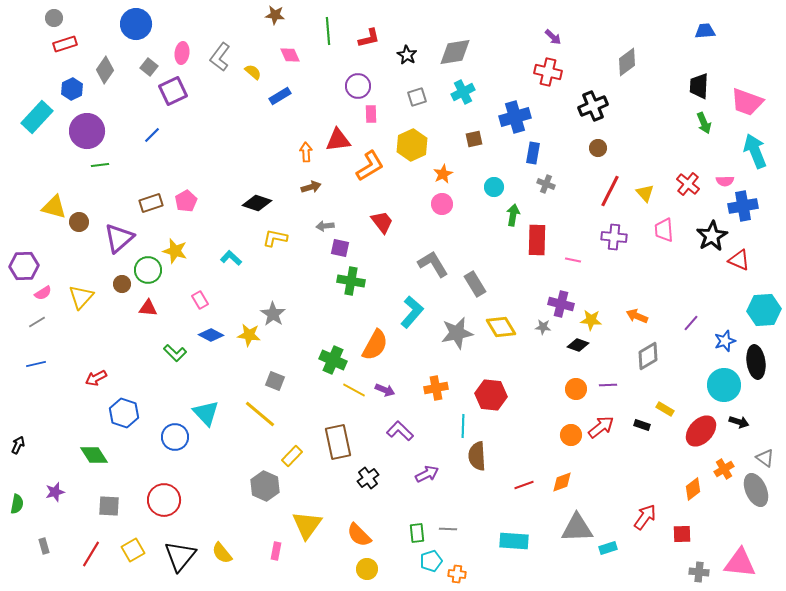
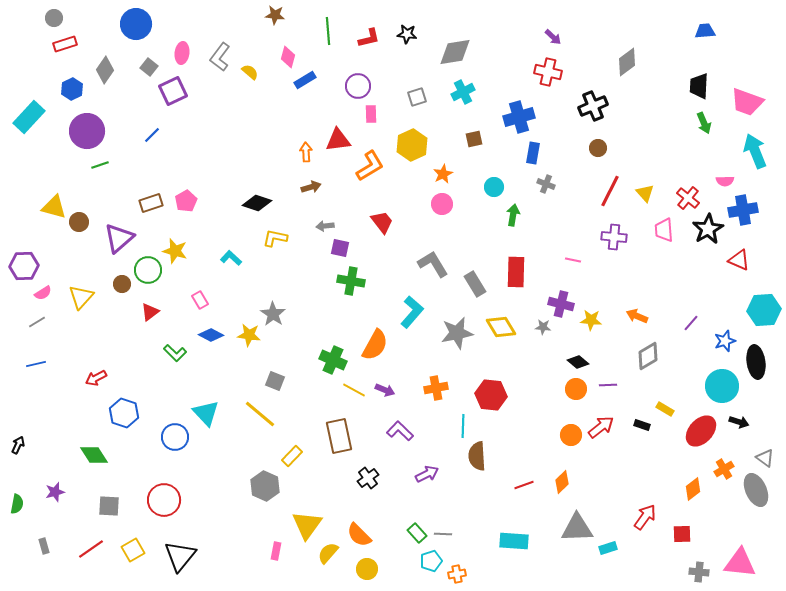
pink diamond at (290, 55): moved 2 px left, 2 px down; rotated 40 degrees clockwise
black star at (407, 55): moved 21 px up; rotated 24 degrees counterclockwise
yellow semicircle at (253, 72): moved 3 px left
blue rectangle at (280, 96): moved 25 px right, 16 px up
cyan rectangle at (37, 117): moved 8 px left
blue cross at (515, 117): moved 4 px right
green line at (100, 165): rotated 12 degrees counterclockwise
red cross at (688, 184): moved 14 px down
blue cross at (743, 206): moved 4 px down
black star at (712, 236): moved 4 px left, 7 px up
red rectangle at (537, 240): moved 21 px left, 32 px down
red triangle at (148, 308): moved 2 px right, 4 px down; rotated 42 degrees counterclockwise
black diamond at (578, 345): moved 17 px down; rotated 20 degrees clockwise
cyan circle at (724, 385): moved 2 px left, 1 px down
brown rectangle at (338, 442): moved 1 px right, 6 px up
orange diamond at (562, 482): rotated 25 degrees counterclockwise
gray line at (448, 529): moved 5 px left, 5 px down
green rectangle at (417, 533): rotated 36 degrees counterclockwise
yellow semicircle at (222, 553): moved 106 px right; rotated 80 degrees clockwise
red line at (91, 554): moved 5 px up; rotated 24 degrees clockwise
orange cross at (457, 574): rotated 18 degrees counterclockwise
